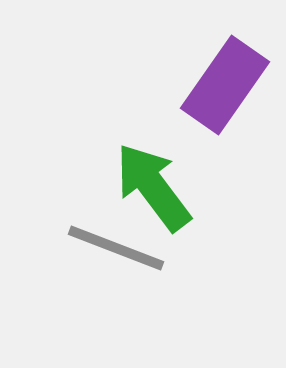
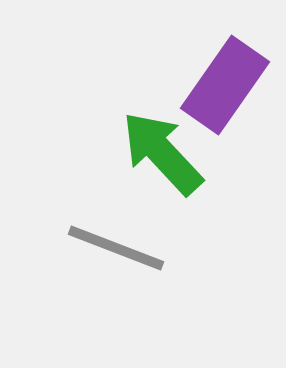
green arrow: moved 9 px right, 34 px up; rotated 6 degrees counterclockwise
